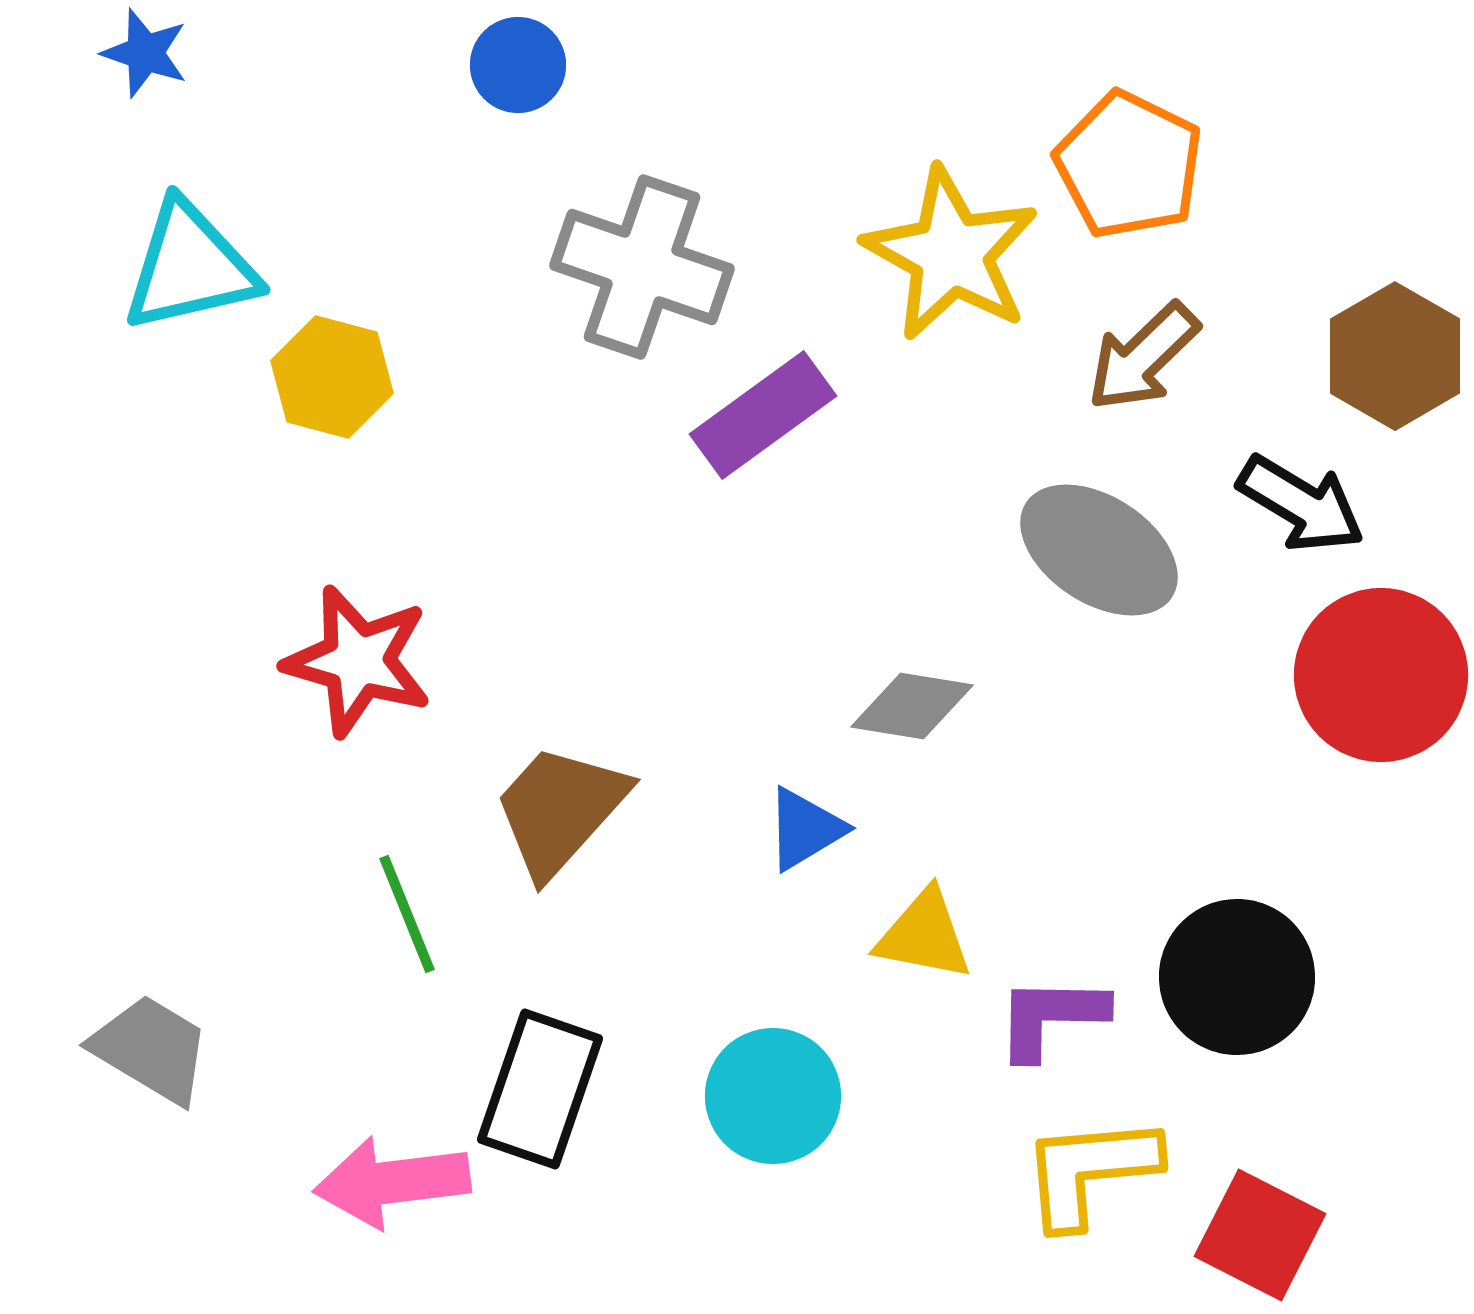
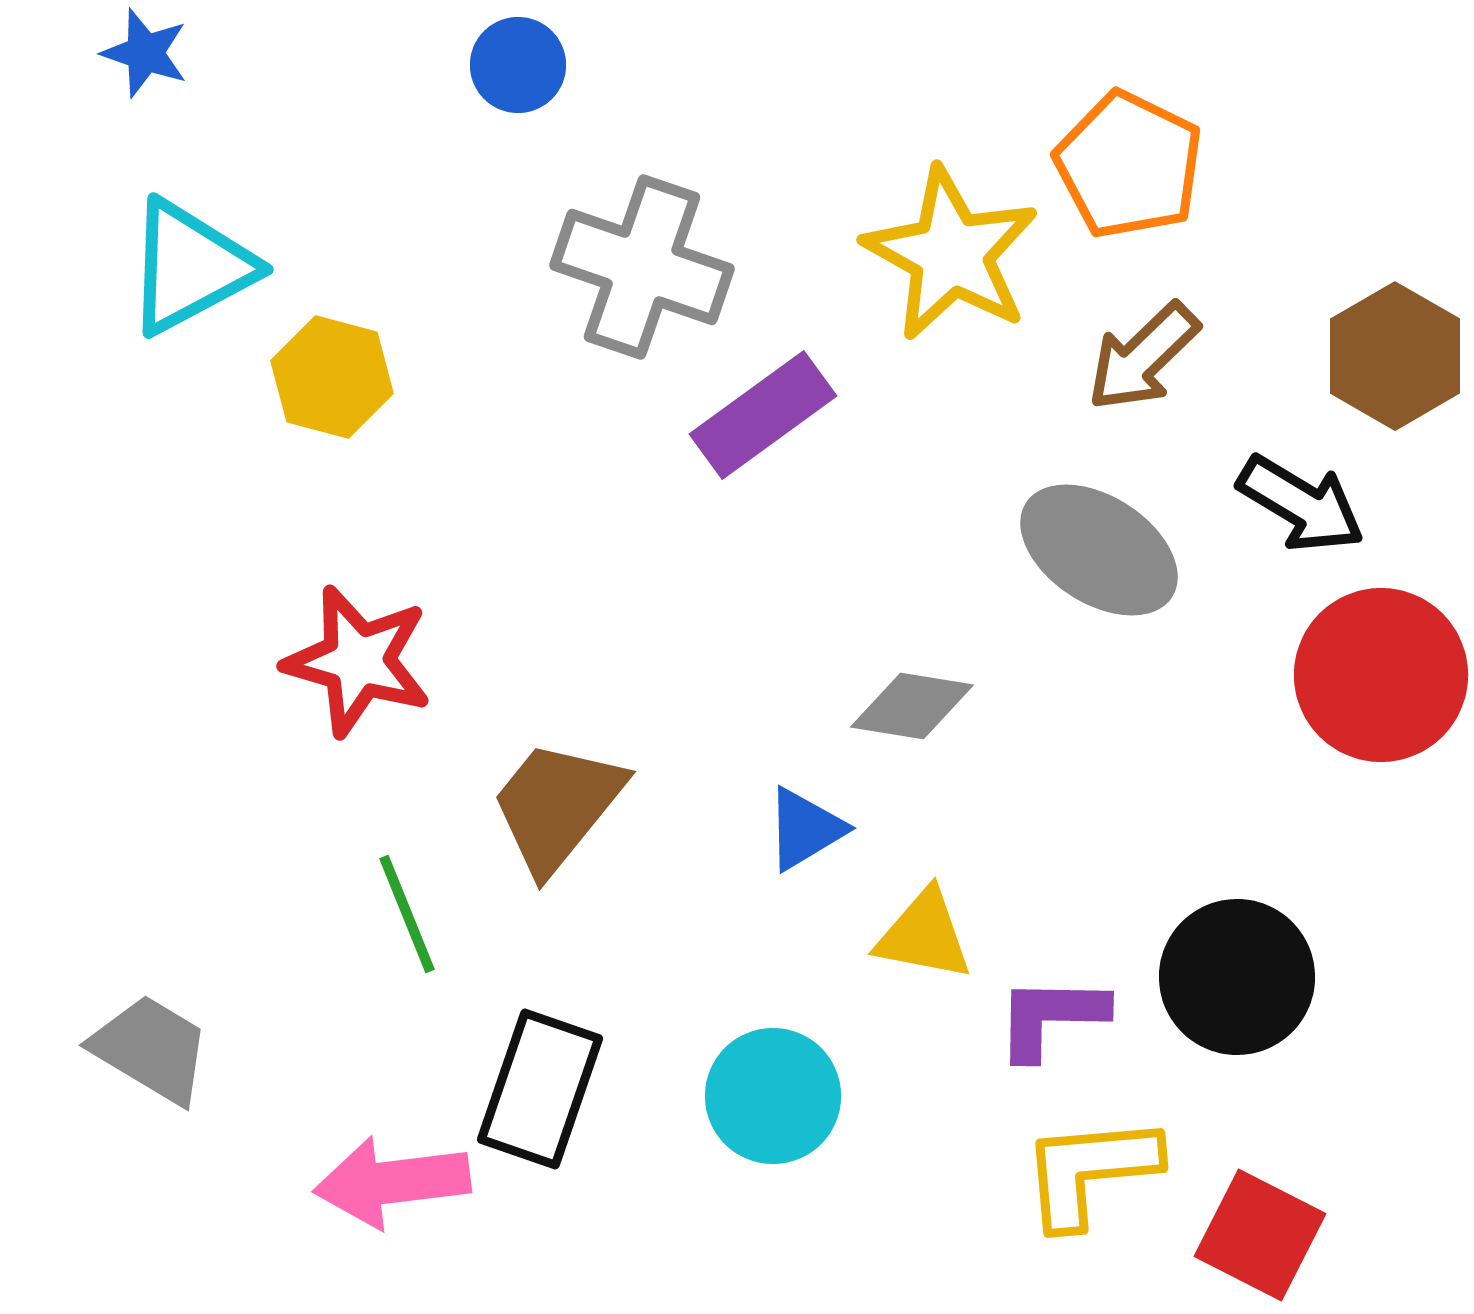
cyan triangle: rotated 15 degrees counterclockwise
brown trapezoid: moved 3 px left, 4 px up; rotated 3 degrees counterclockwise
